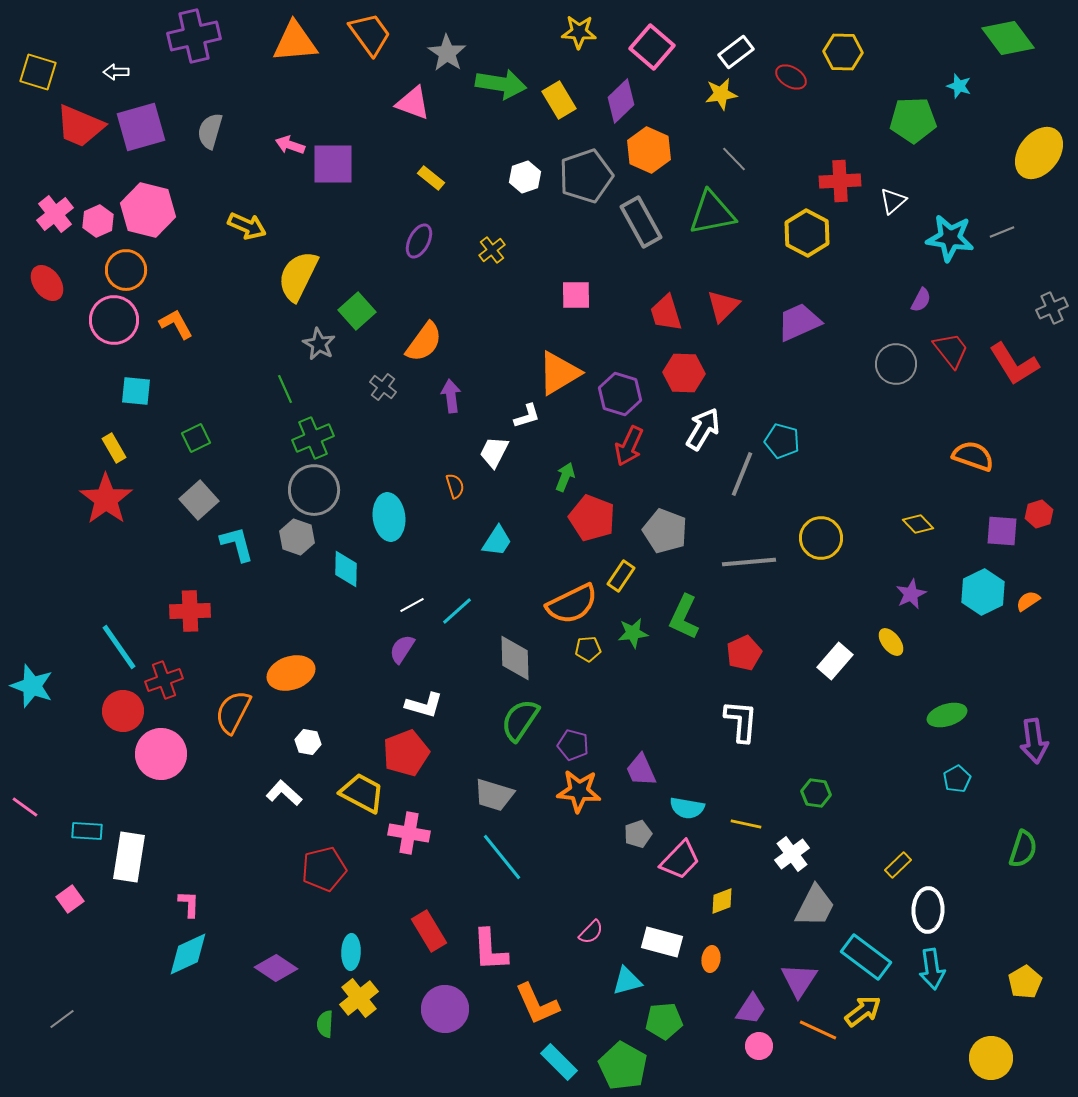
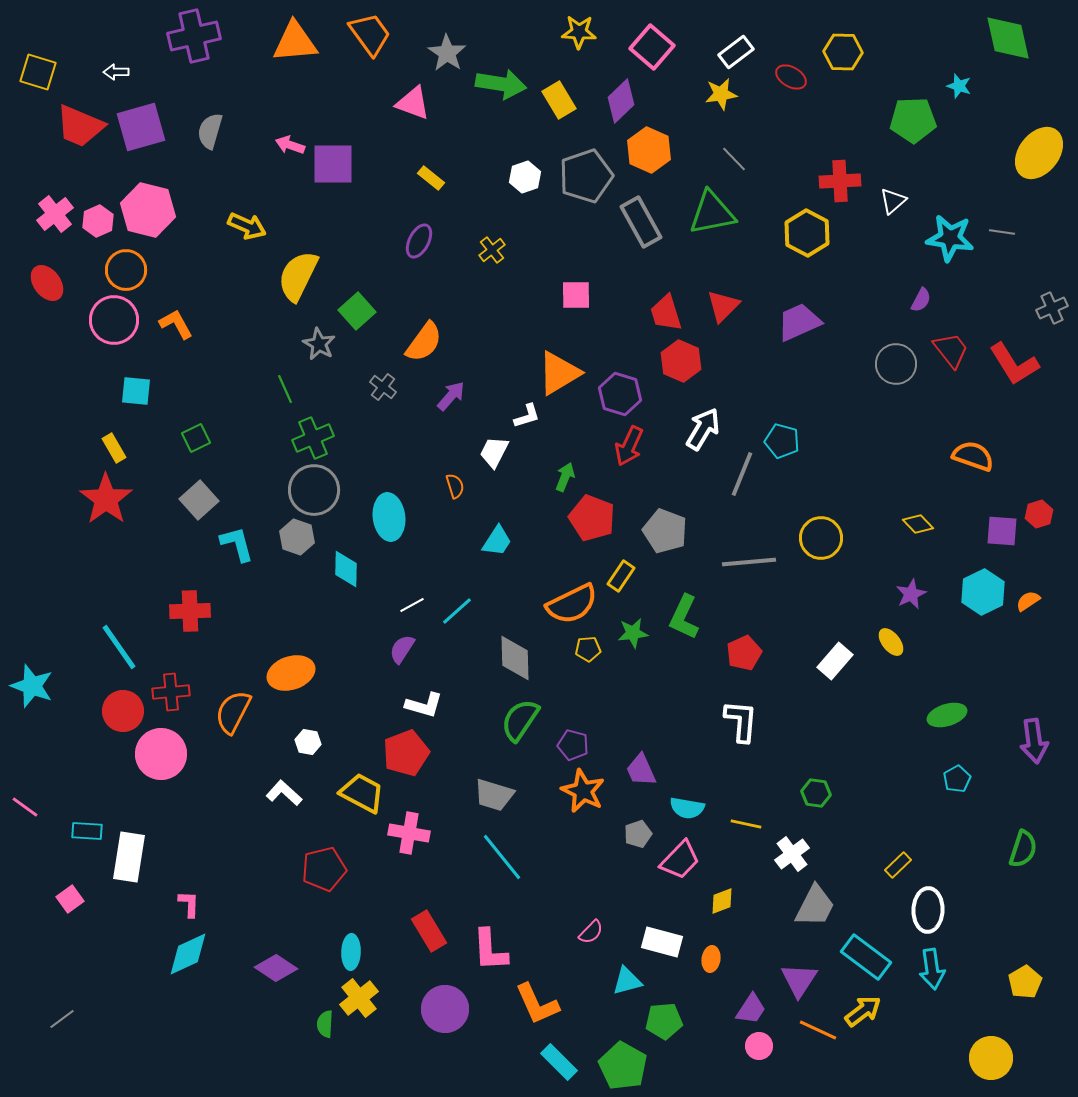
green diamond at (1008, 38): rotated 24 degrees clockwise
gray line at (1002, 232): rotated 30 degrees clockwise
red hexagon at (684, 373): moved 3 px left, 12 px up; rotated 21 degrees clockwise
purple arrow at (451, 396): rotated 48 degrees clockwise
red cross at (164, 680): moved 7 px right, 12 px down; rotated 15 degrees clockwise
orange star at (579, 791): moved 4 px right; rotated 21 degrees clockwise
